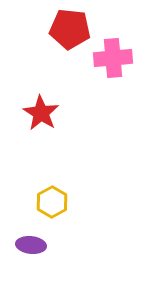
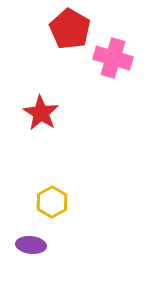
red pentagon: rotated 24 degrees clockwise
pink cross: rotated 21 degrees clockwise
